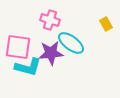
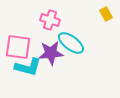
yellow rectangle: moved 10 px up
